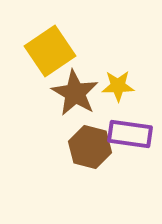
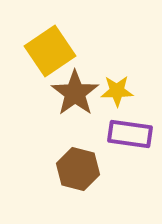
yellow star: moved 1 px left, 5 px down
brown star: rotated 6 degrees clockwise
brown hexagon: moved 12 px left, 22 px down
